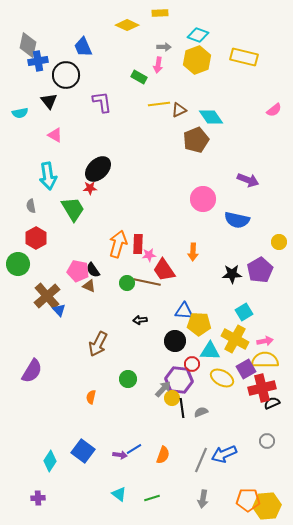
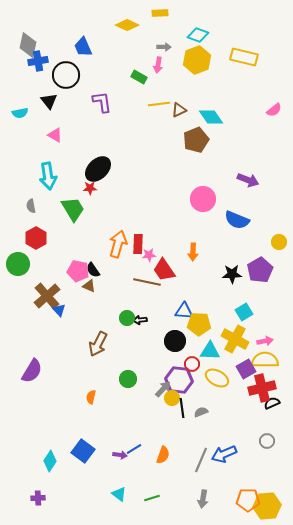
blue semicircle at (237, 220): rotated 10 degrees clockwise
green circle at (127, 283): moved 35 px down
yellow ellipse at (222, 378): moved 5 px left
